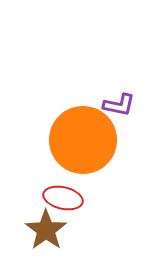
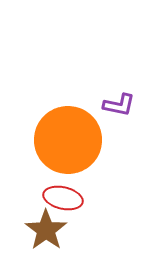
orange circle: moved 15 px left
